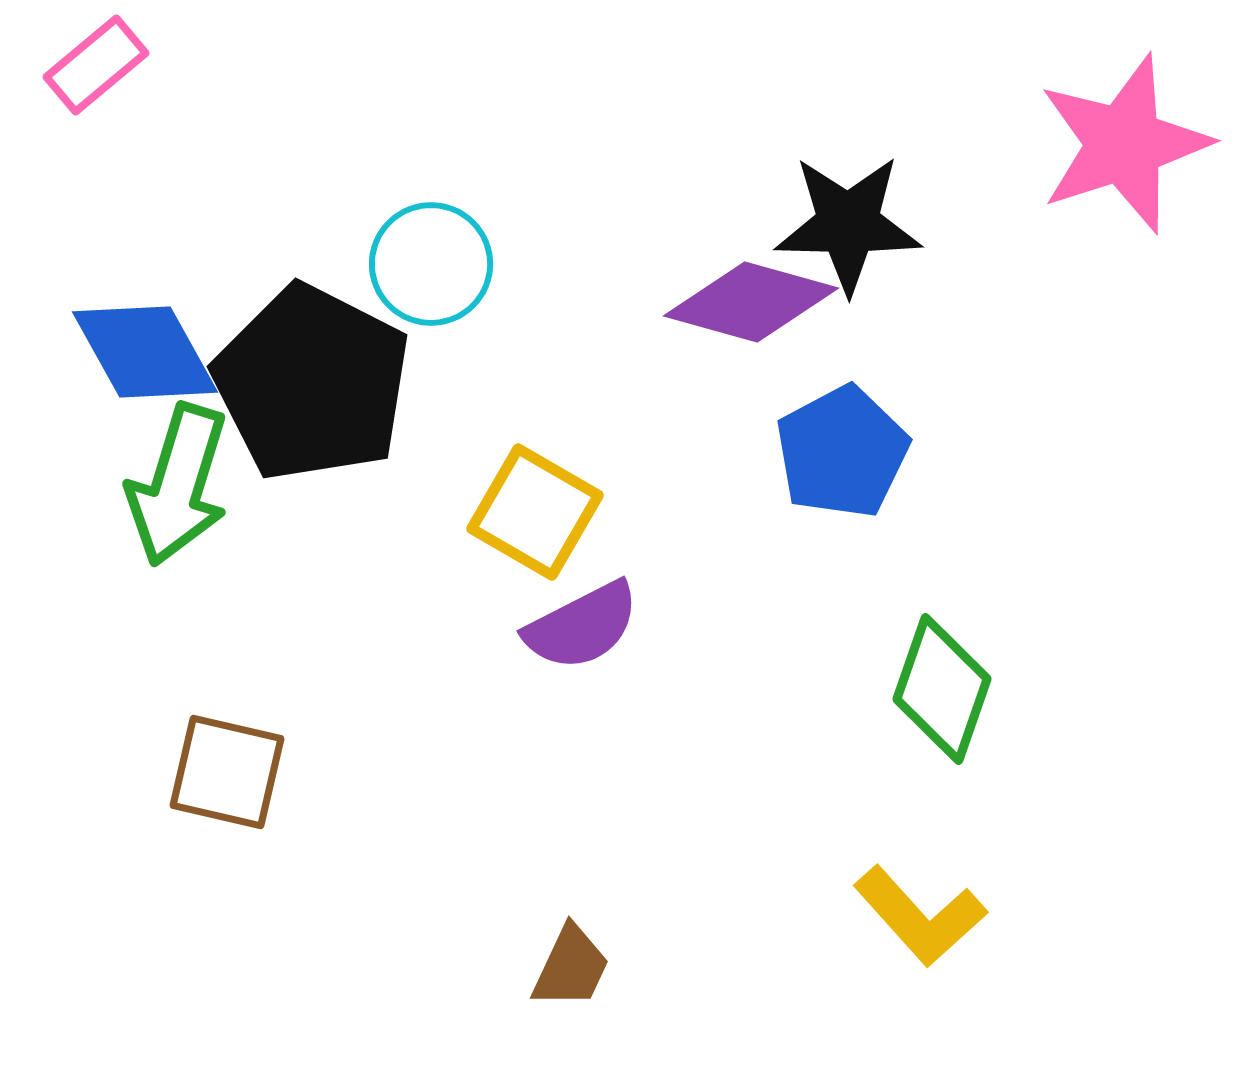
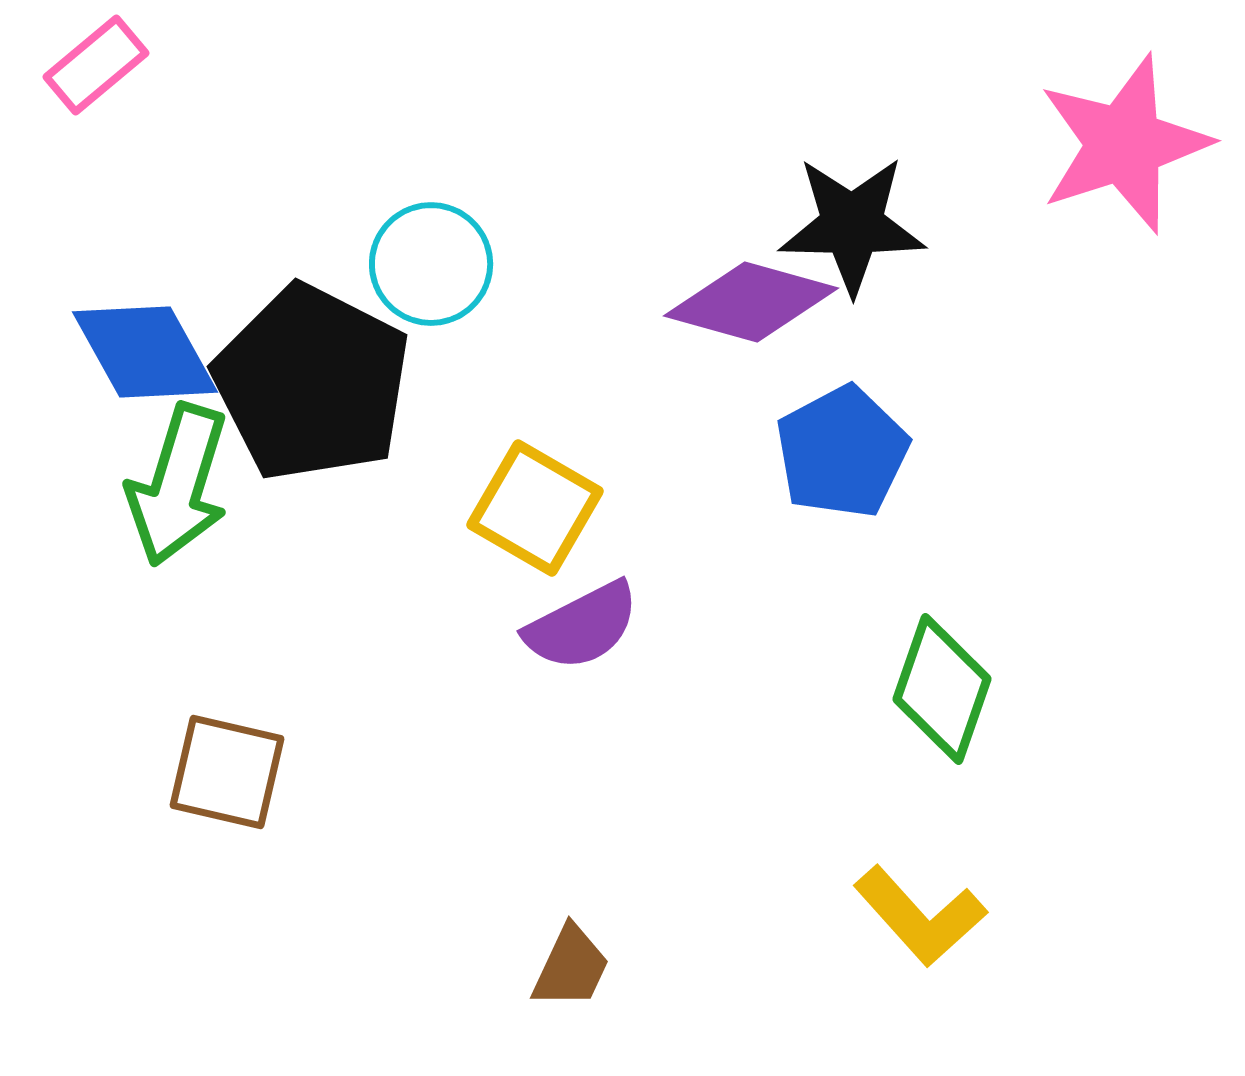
black star: moved 4 px right, 1 px down
yellow square: moved 4 px up
